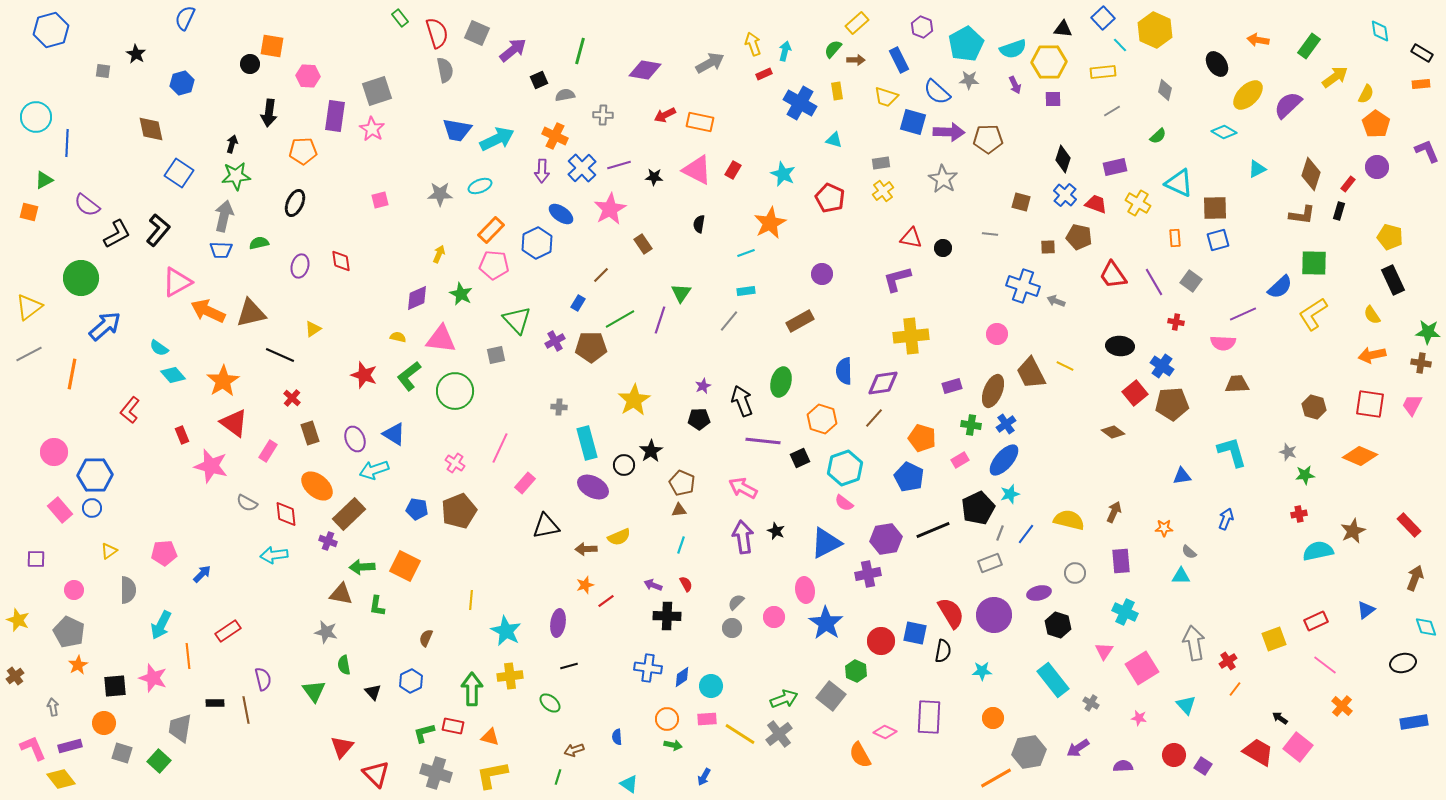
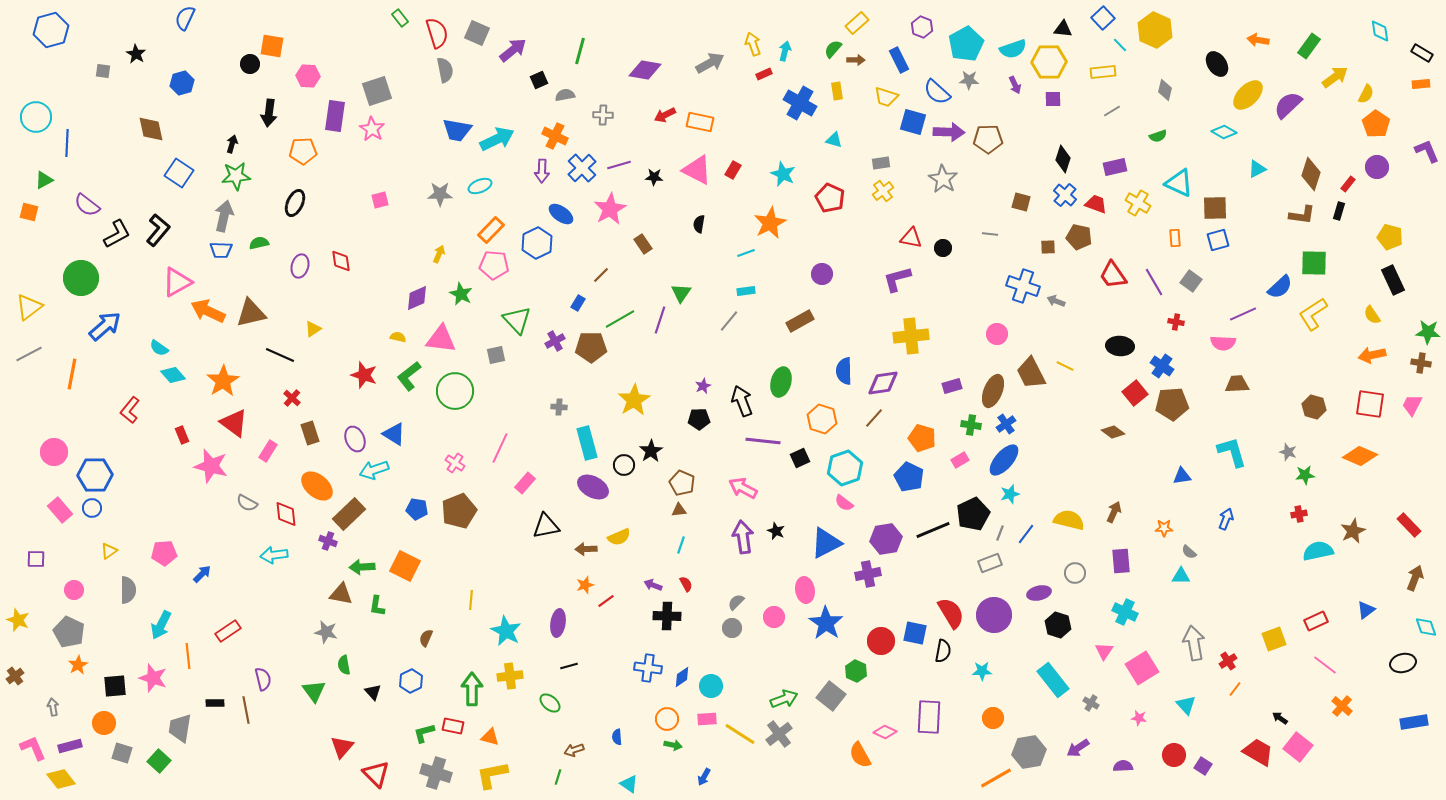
green semicircle at (1158, 136): rotated 24 degrees clockwise
black pentagon at (978, 508): moved 5 px left, 6 px down
